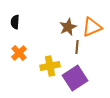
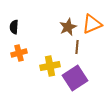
black semicircle: moved 1 px left, 5 px down
orange triangle: moved 3 px up
orange cross: rotated 28 degrees clockwise
